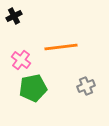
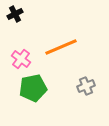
black cross: moved 1 px right, 2 px up
orange line: rotated 16 degrees counterclockwise
pink cross: moved 1 px up
